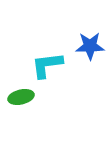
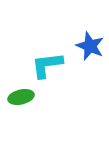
blue star: rotated 24 degrees clockwise
